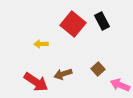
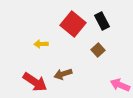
brown square: moved 19 px up
red arrow: moved 1 px left
